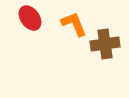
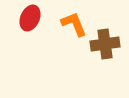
red ellipse: rotated 60 degrees clockwise
